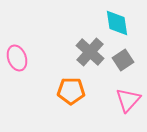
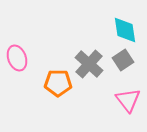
cyan diamond: moved 8 px right, 7 px down
gray cross: moved 1 px left, 12 px down
orange pentagon: moved 13 px left, 8 px up
pink triangle: rotated 20 degrees counterclockwise
